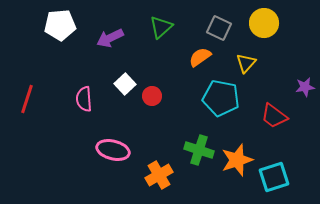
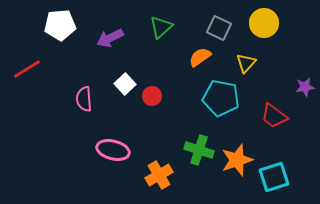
red line: moved 30 px up; rotated 40 degrees clockwise
